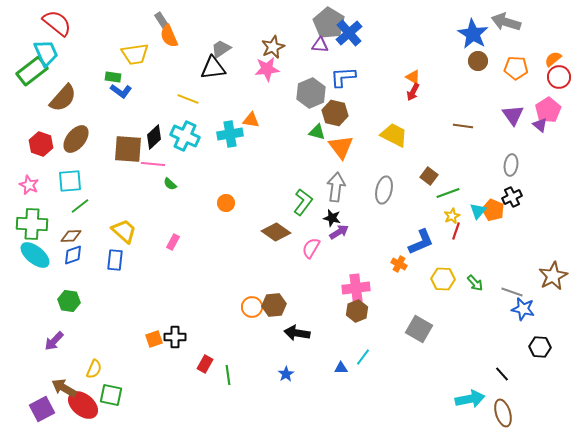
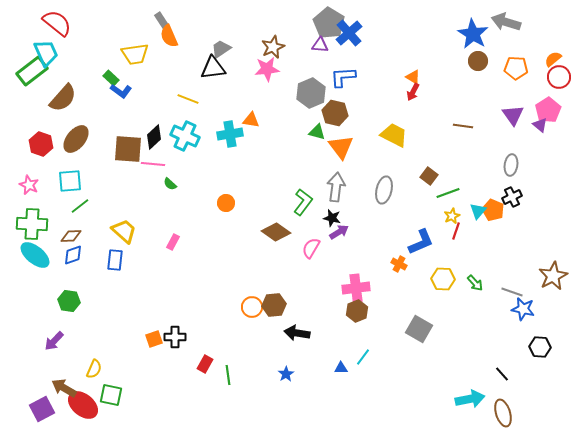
green rectangle at (113, 77): moved 2 px left, 1 px down; rotated 35 degrees clockwise
